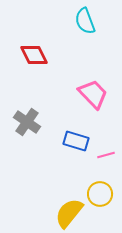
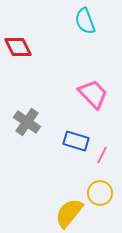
red diamond: moved 16 px left, 8 px up
pink line: moved 4 px left; rotated 48 degrees counterclockwise
yellow circle: moved 1 px up
